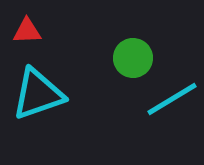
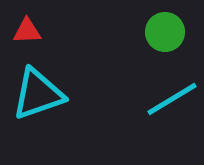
green circle: moved 32 px right, 26 px up
